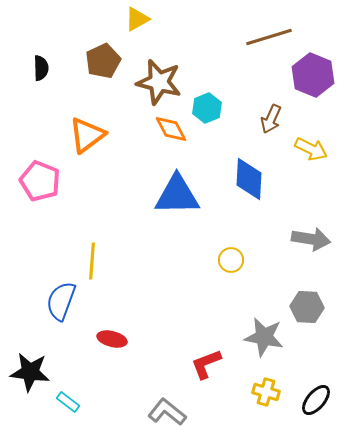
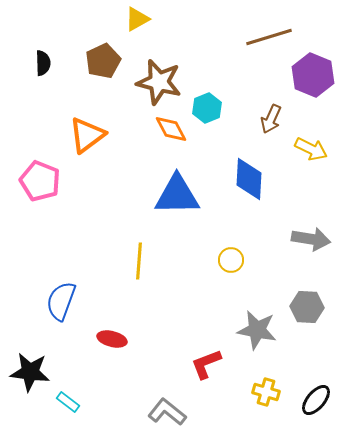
black semicircle: moved 2 px right, 5 px up
yellow line: moved 47 px right
gray star: moved 7 px left, 7 px up
